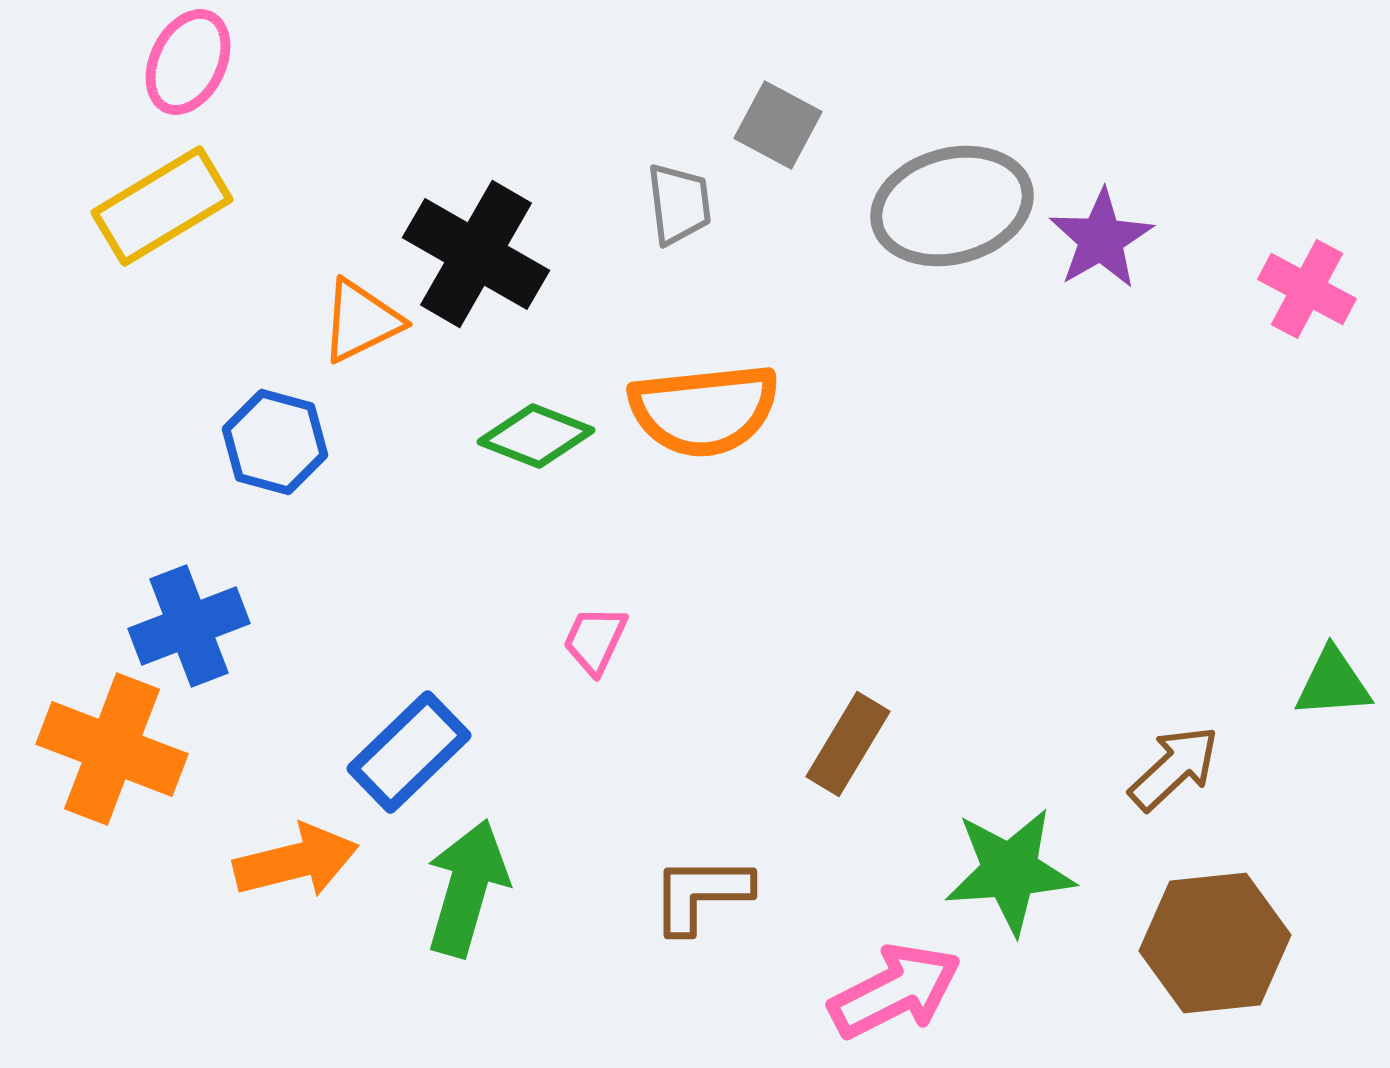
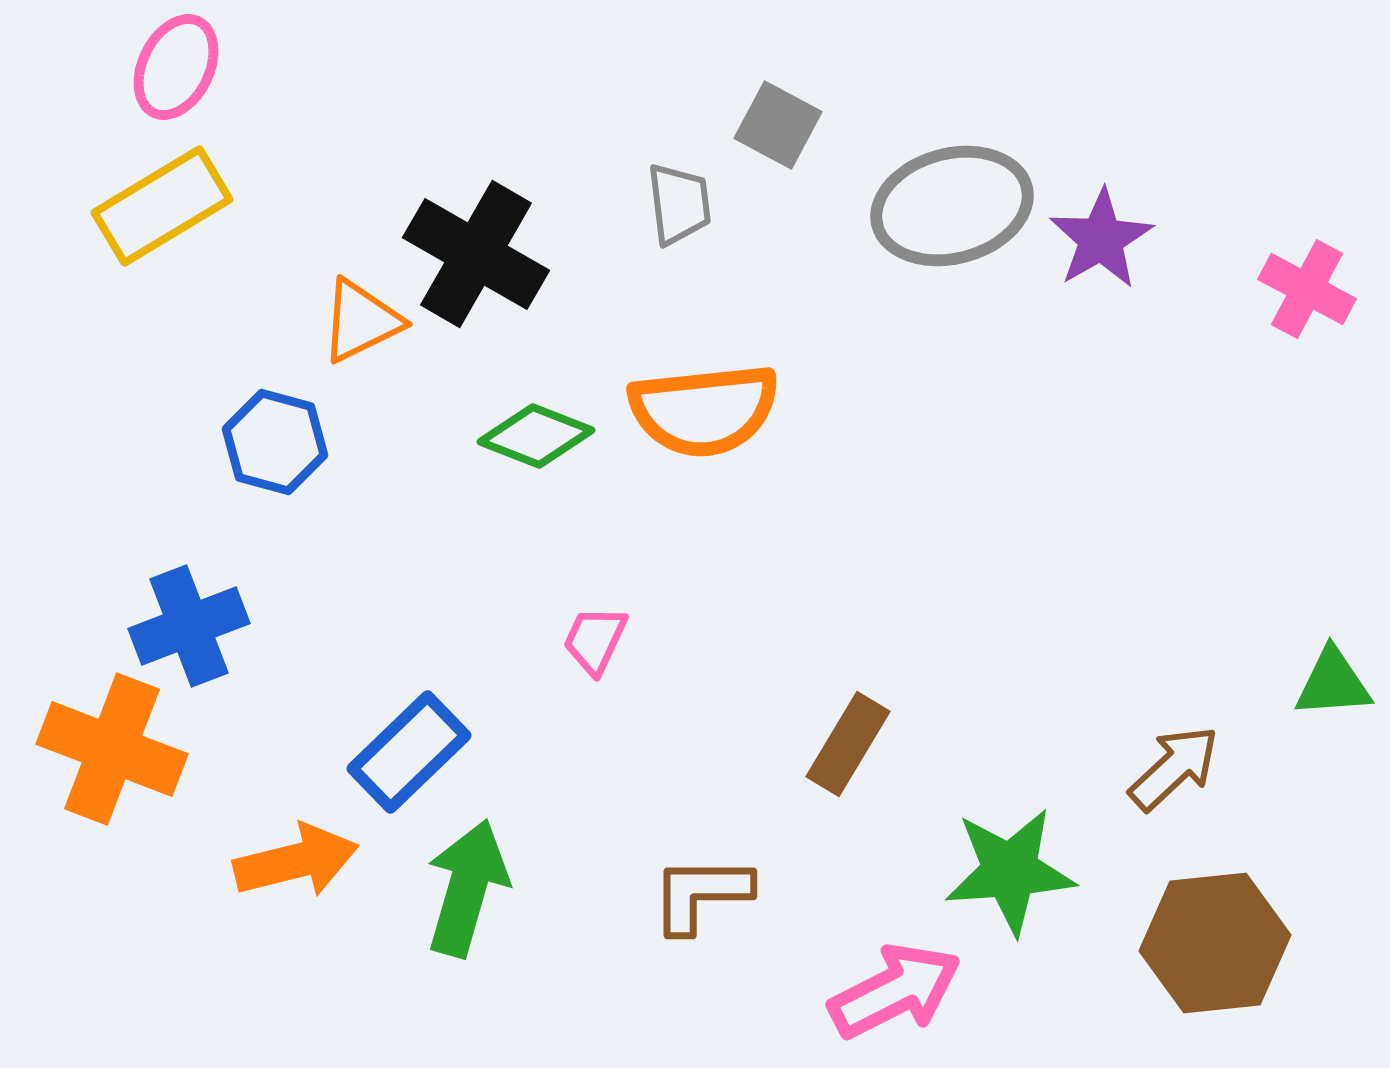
pink ellipse: moved 12 px left, 5 px down
